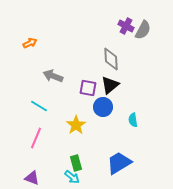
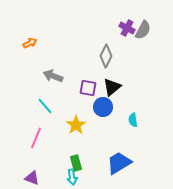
purple cross: moved 1 px right, 2 px down
gray diamond: moved 5 px left, 3 px up; rotated 30 degrees clockwise
black triangle: moved 2 px right, 2 px down
cyan line: moved 6 px right; rotated 18 degrees clockwise
cyan arrow: rotated 42 degrees clockwise
